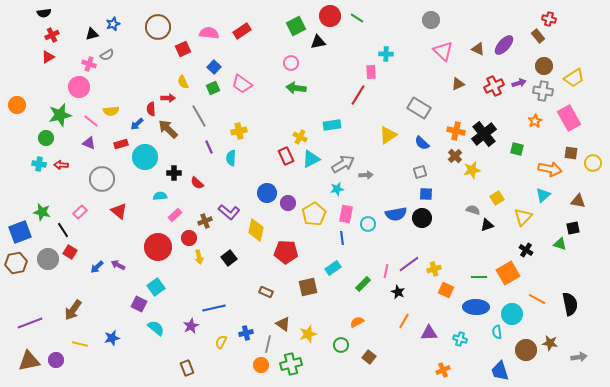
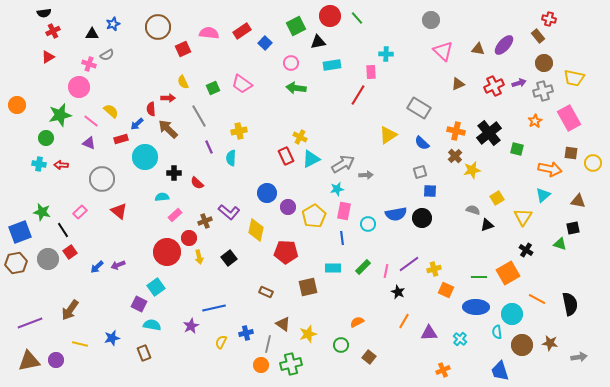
green line at (357, 18): rotated 16 degrees clockwise
black triangle at (92, 34): rotated 16 degrees clockwise
red cross at (52, 35): moved 1 px right, 4 px up
brown triangle at (478, 49): rotated 16 degrees counterclockwise
brown circle at (544, 66): moved 3 px up
blue square at (214, 67): moved 51 px right, 24 px up
yellow trapezoid at (574, 78): rotated 45 degrees clockwise
gray cross at (543, 91): rotated 24 degrees counterclockwise
yellow semicircle at (111, 111): rotated 133 degrees counterclockwise
cyan rectangle at (332, 125): moved 60 px up
black cross at (484, 134): moved 5 px right, 1 px up
red rectangle at (121, 144): moved 5 px up
blue square at (426, 194): moved 4 px right, 3 px up
cyan semicircle at (160, 196): moved 2 px right, 1 px down
purple circle at (288, 203): moved 4 px down
yellow pentagon at (314, 214): moved 2 px down
pink rectangle at (346, 214): moved 2 px left, 3 px up
yellow triangle at (523, 217): rotated 12 degrees counterclockwise
red circle at (158, 247): moved 9 px right, 5 px down
red square at (70, 252): rotated 24 degrees clockwise
purple arrow at (118, 265): rotated 48 degrees counterclockwise
cyan rectangle at (333, 268): rotated 35 degrees clockwise
green rectangle at (363, 284): moved 17 px up
brown arrow at (73, 310): moved 3 px left
cyan semicircle at (156, 328): moved 4 px left, 3 px up; rotated 30 degrees counterclockwise
cyan cross at (460, 339): rotated 24 degrees clockwise
brown circle at (526, 350): moved 4 px left, 5 px up
brown rectangle at (187, 368): moved 43 px left, 15 px up
